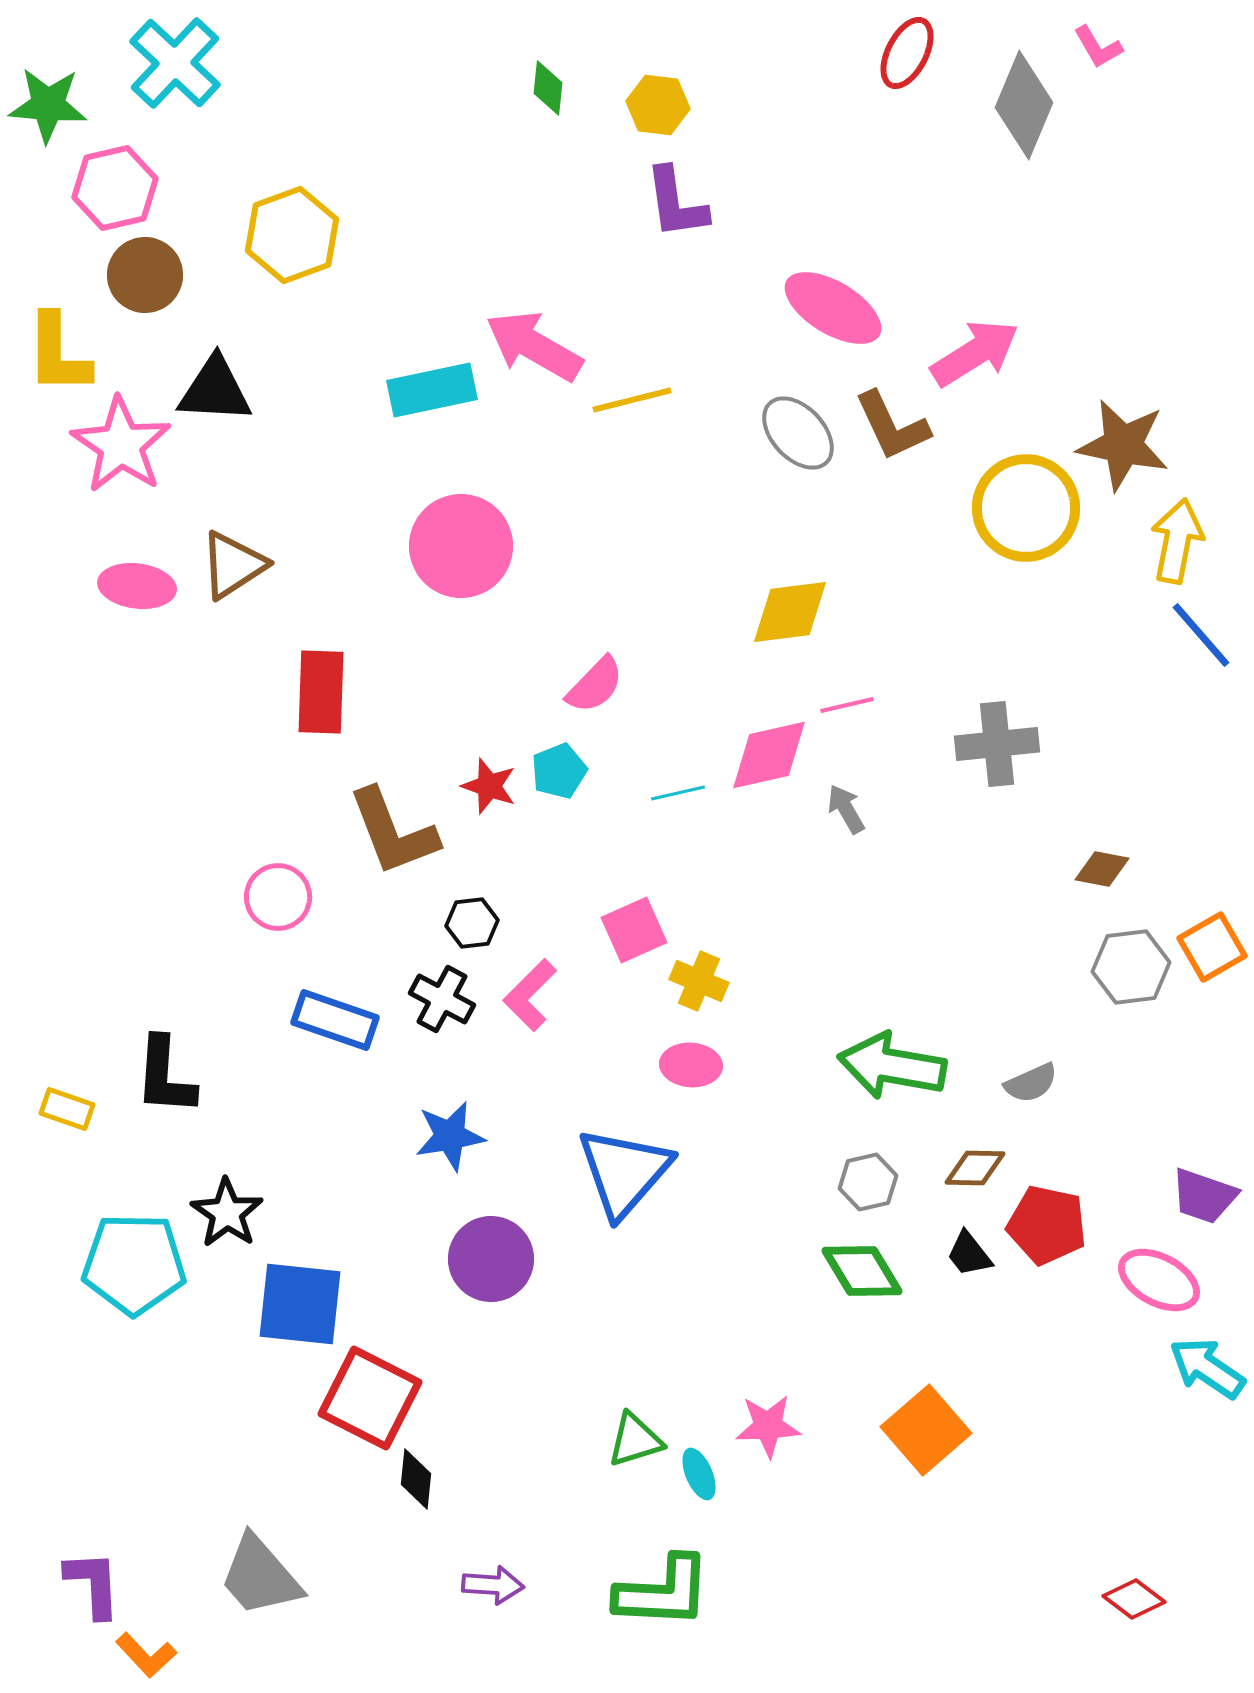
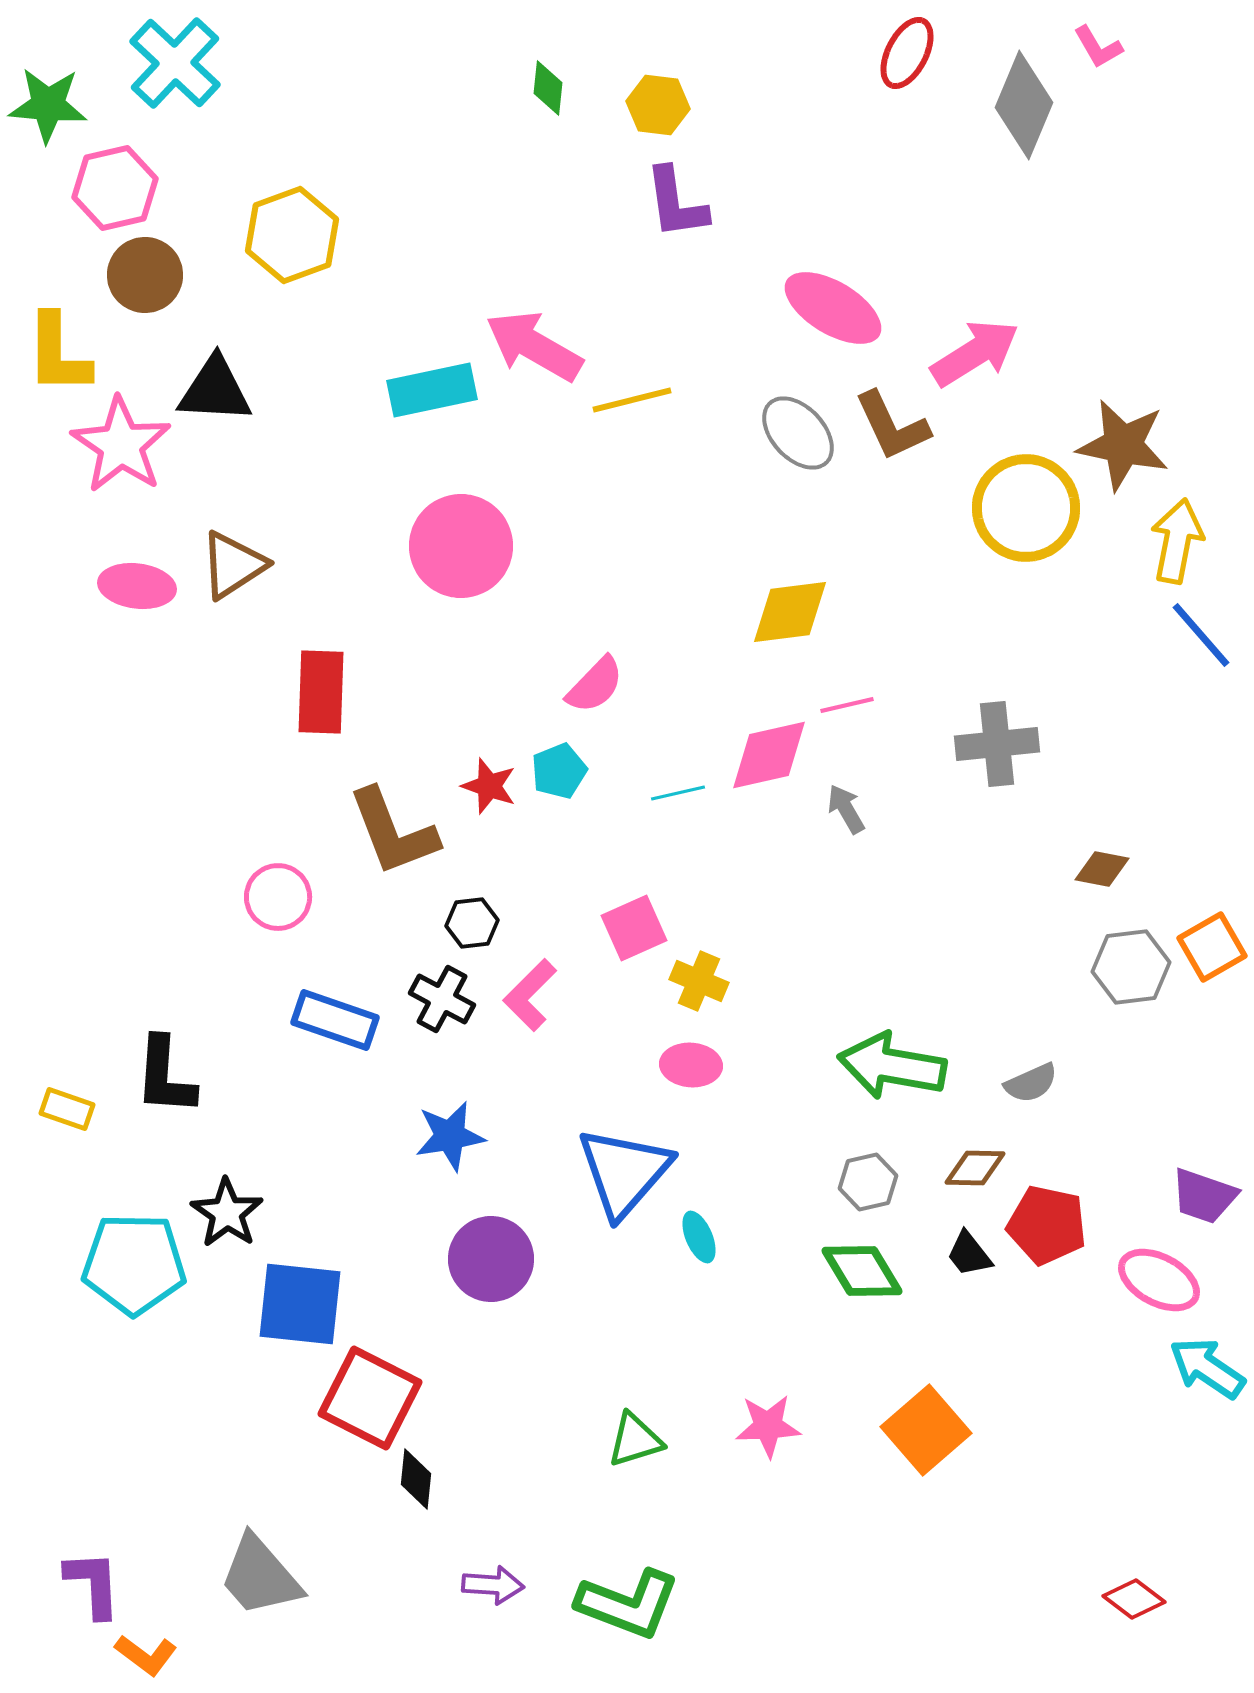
pink square at (634, 930): moved 2 px up
cyan ellipse at (699, 1474): moved 237 px up
green L-shape at (663, 1592): moved 35 px left, 12 px down; rotated 18 degrees clockwise
orange L-shape at (146, 1655): rotated 10 degrees counterclockwise
